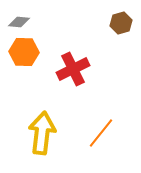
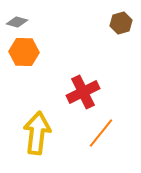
gray diamond: moved 2 px left; rotated 10 degrees clockwise
red cross: moved 10 px right, 23 px down
yellow arrow: moved 5 px left
